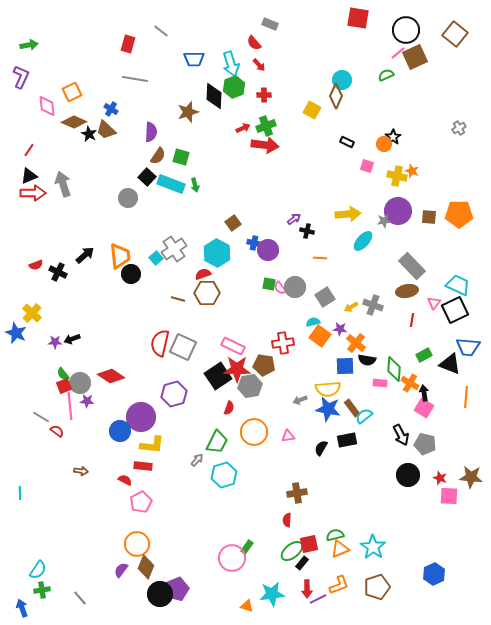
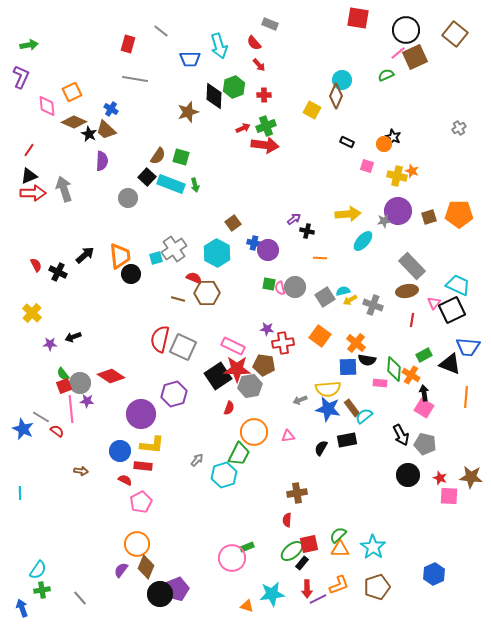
blue trapezoid at (194, 59): moved 4 px left
cyan arrow at (231, 64): moved 12 px left, 18 px up
purple semicircle at (151, 132): moved 49 px left, 29 px down
black star at (393, 137): rotated 14 degrees counterclockwise
gray arrow at (63, 184): moved 1 px right, 5 px down
brown square at (429, 217): rotated 21 degrees counterclockwise
cyan square at (156, 258): rotated 24 degrees clockwise
red semicircle at (36, 265): rotated 96 degrees counterclockwise
red semicircle at (203, 274): moved 9 px left, 4 px down; rotated 42 degrees clockwise
pink semicircle at (280, 288): rotated 24 degrees clockwise
yellow arrow at (351, 307): moved 1 px left, 7 px up
black square at (455, 310): moved 3 px left
cyan semicircle at (313, 322): moved 30 px right, 31 px up
purple star at (340, 329): moved 73 px left
blue star at (16, 333): moved 7 px right, 96 px down
black arrow at (72, 339): moved 1 px right, 2 px up
purple star at (55, 342): moved 5 px left, 2 px down
red semicircle at (160, 343): moved 4 px up
blue square at (345, 366): moved 3 px right, 1 px down
orange cross at (410, 383): moved 1 px right, 8 px up
pink line at (70, 406): moved 1 px right, 3 px down
purple circle at (141, 417): moved 3 px up
blue circle at (120, 431): moved 20 px down
green trapezoid at (217, 442): moved 22 px right, 12 px down
green semicircle at (335, 535): moved 3 px right; rotated 30 degrees counterclockwise
green rectangle at (247, 547): rotated 32 degrees clockwise
orange triangle at (340, 549): rotated 24 degrees clockwise
